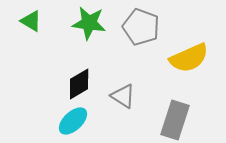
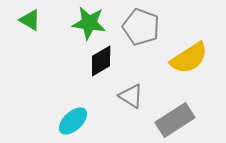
green triangle: moved 1 px left, 1 px up
yellow semicircle: rotated 9 degrees counterclockwise
black diamond: moved 22 px right, 23 px up
gray triangle: moved 8 px right
gray rectangle: rotated 39 degrees clockwise
